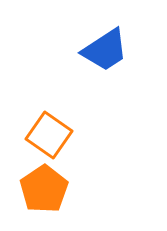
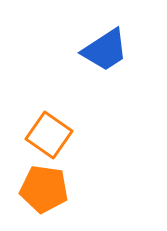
orange pentagon: rotated 30 degrees counterclockwise
